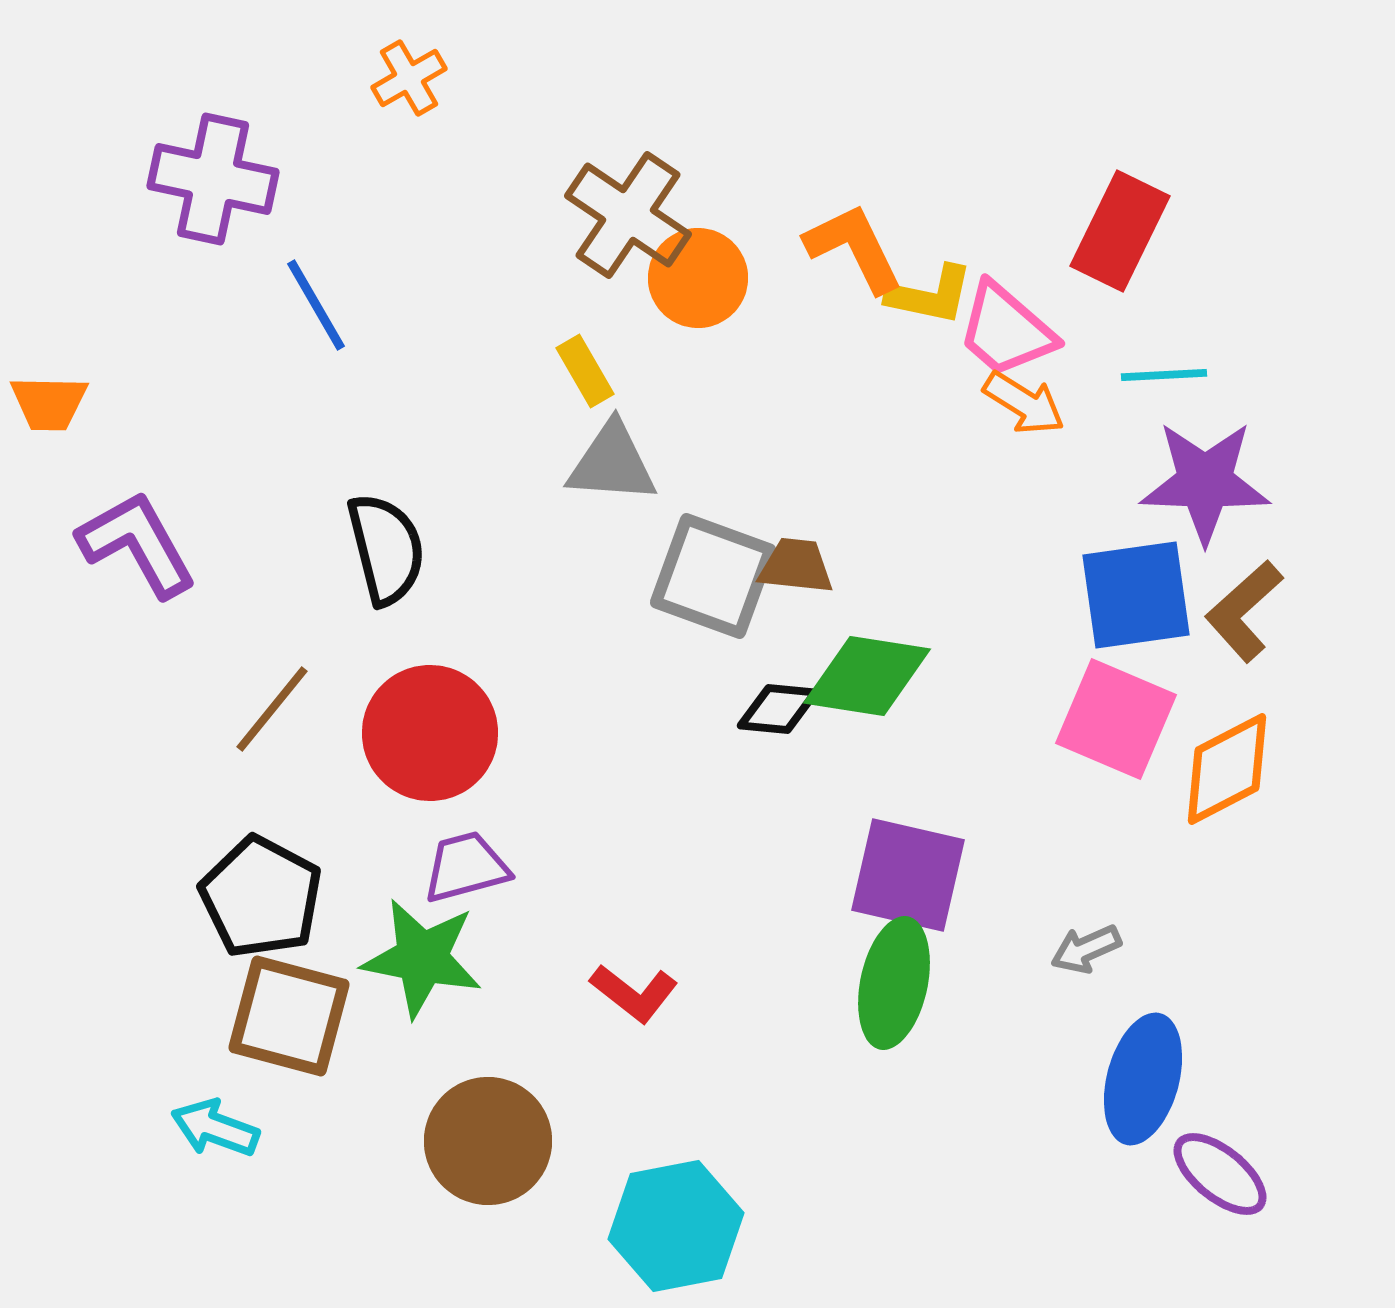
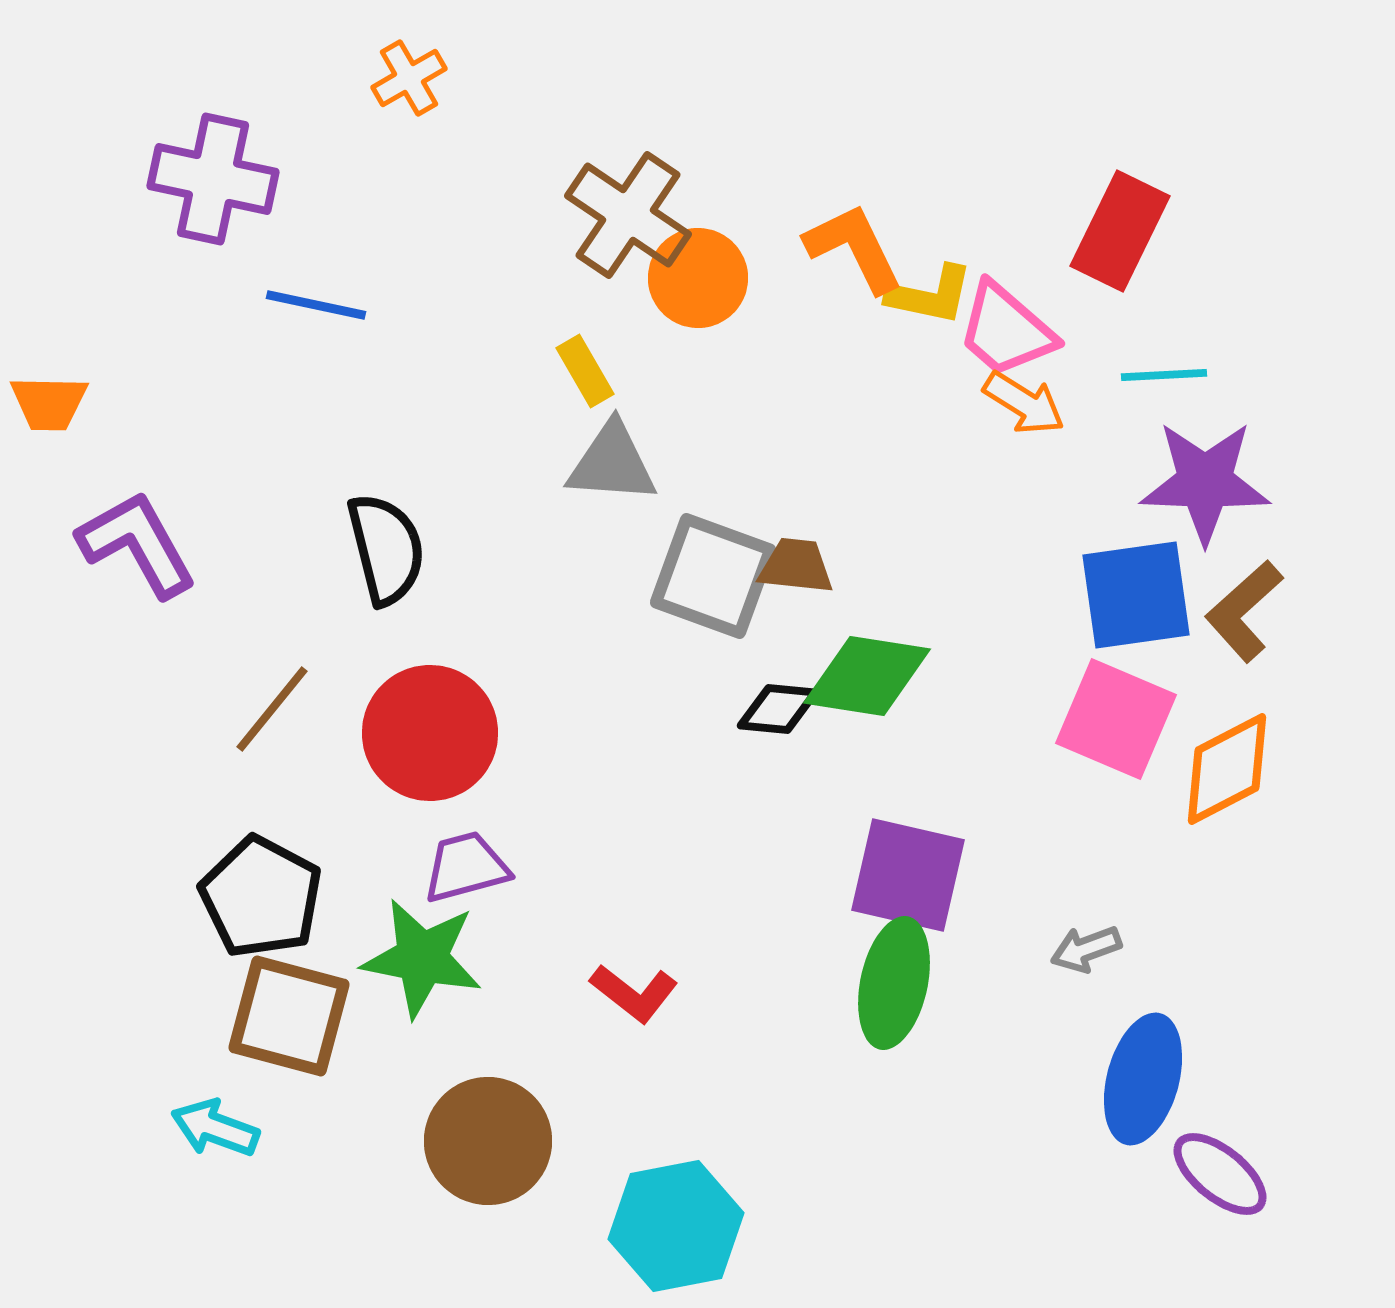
blue line: rotated 48 degrees counterclockwise
gray arrow: rotated 4 degrees clockwise
